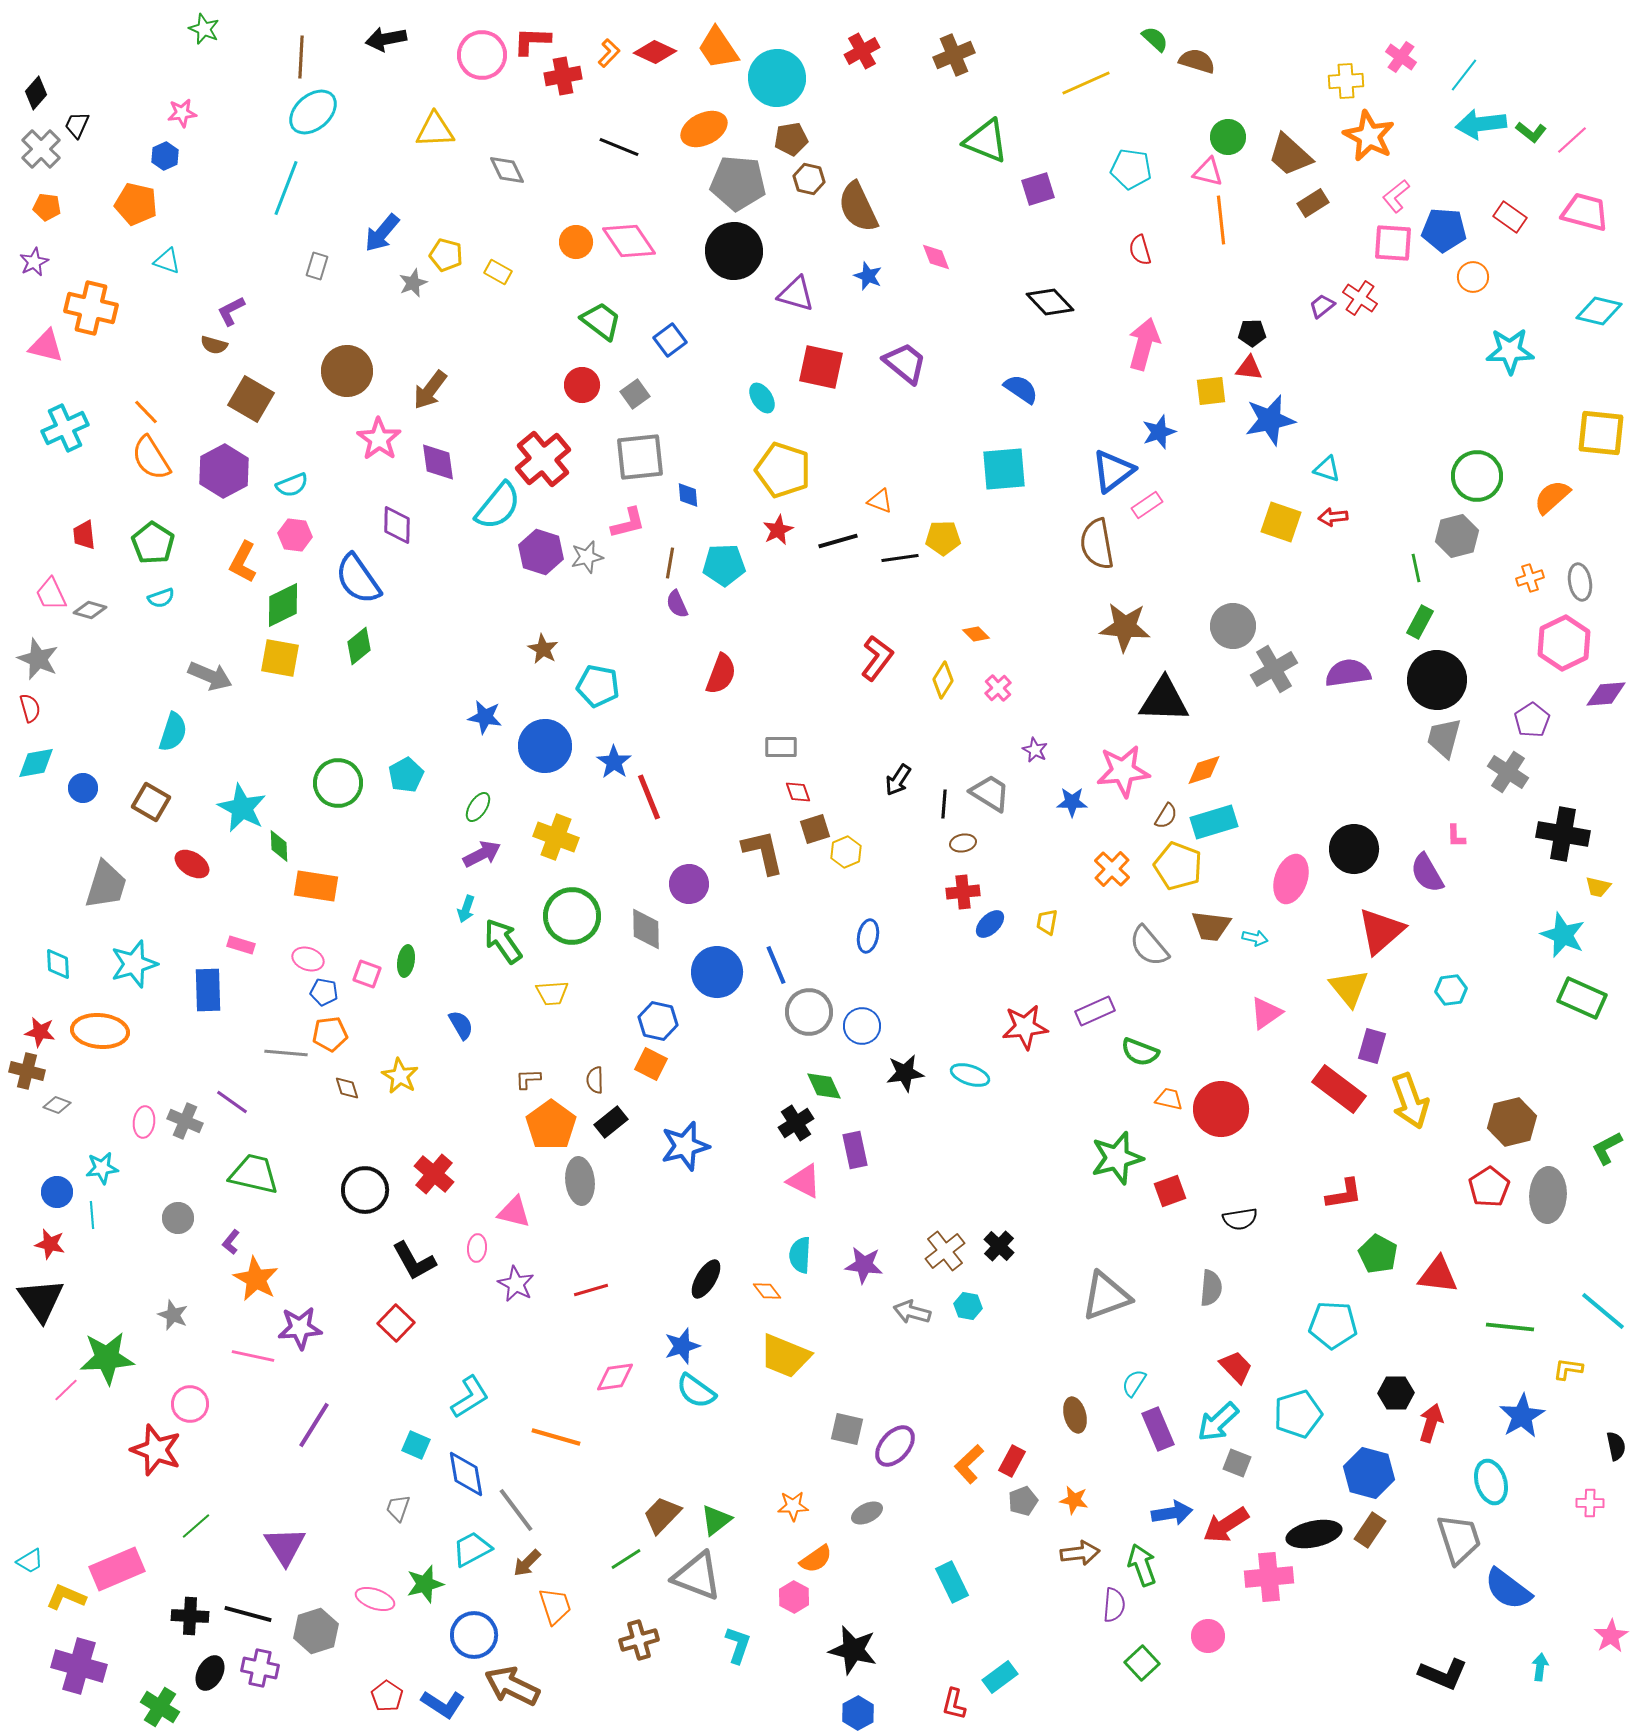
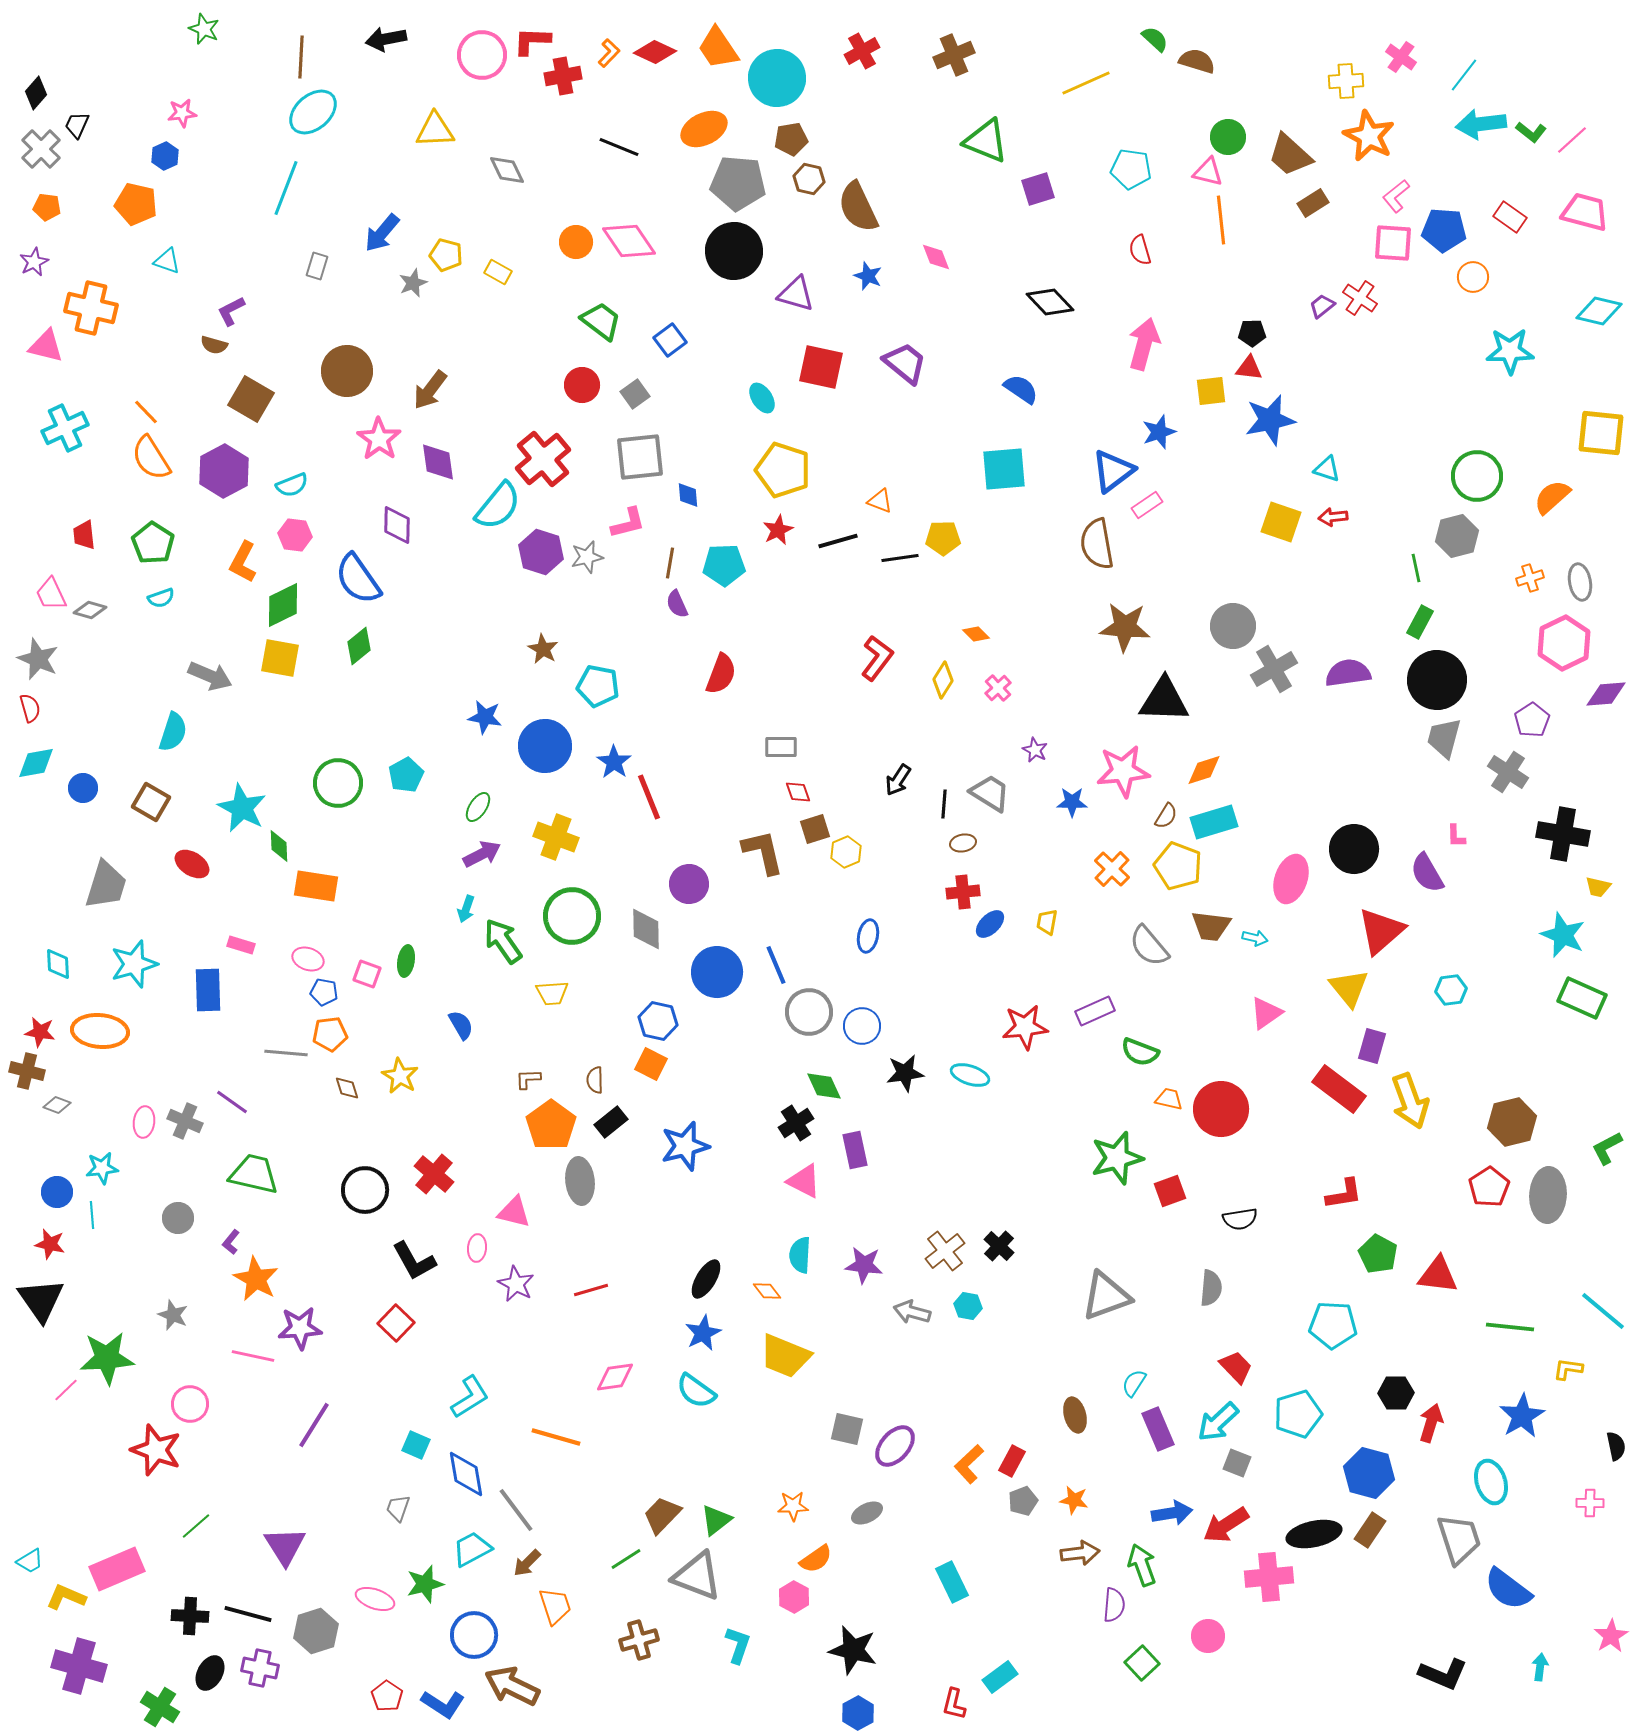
blue star at (682, 1346): moved 21 px right, 13 px up; rotated 9 degrees counterclockwise
